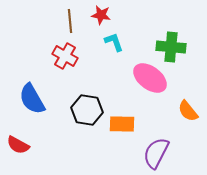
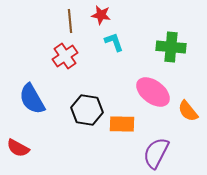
red cross: rotated 25 degrees clockwise
pink ellipse: moved 3 px right, 14 px down
red semicircle: moved 3 px down
